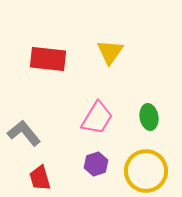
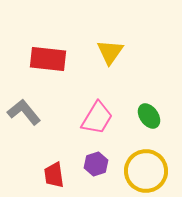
green ellipse: moved 1 px up; rotated 25 degrees counterclockwise
gray L-shape: moved 21 px up
red trapezoid: moved 14 px right, 3 px up; rotated 8 degrees clockwise
